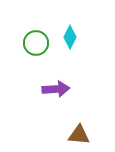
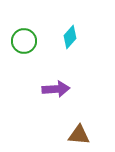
cyan diamond: rotated 15 degrees clockwise
green circle: moved 12 px left, 2 px up
